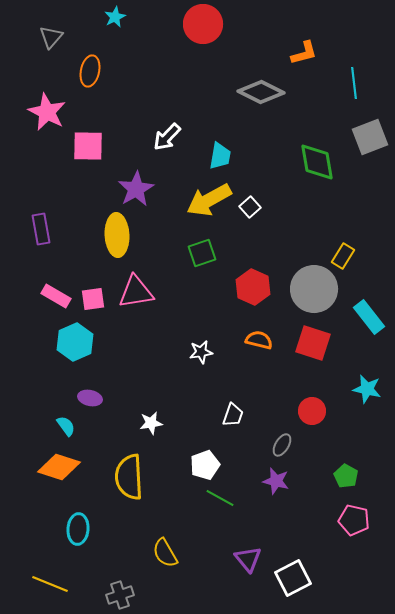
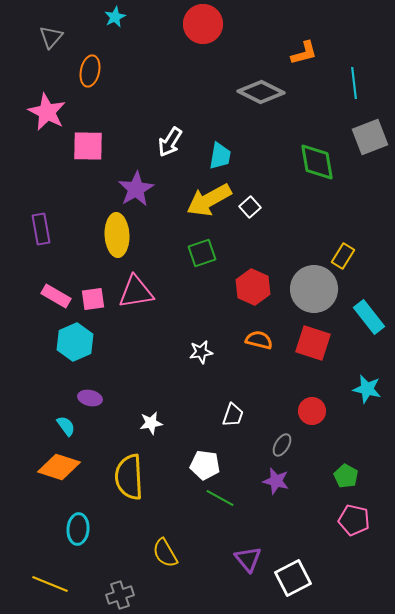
white arrow at (167, 137): moved 3 px right, 5 px down; rotated 12 degrees counterclockwise
white pentagon at (205, 465): rotated 28 degrees clockwise
